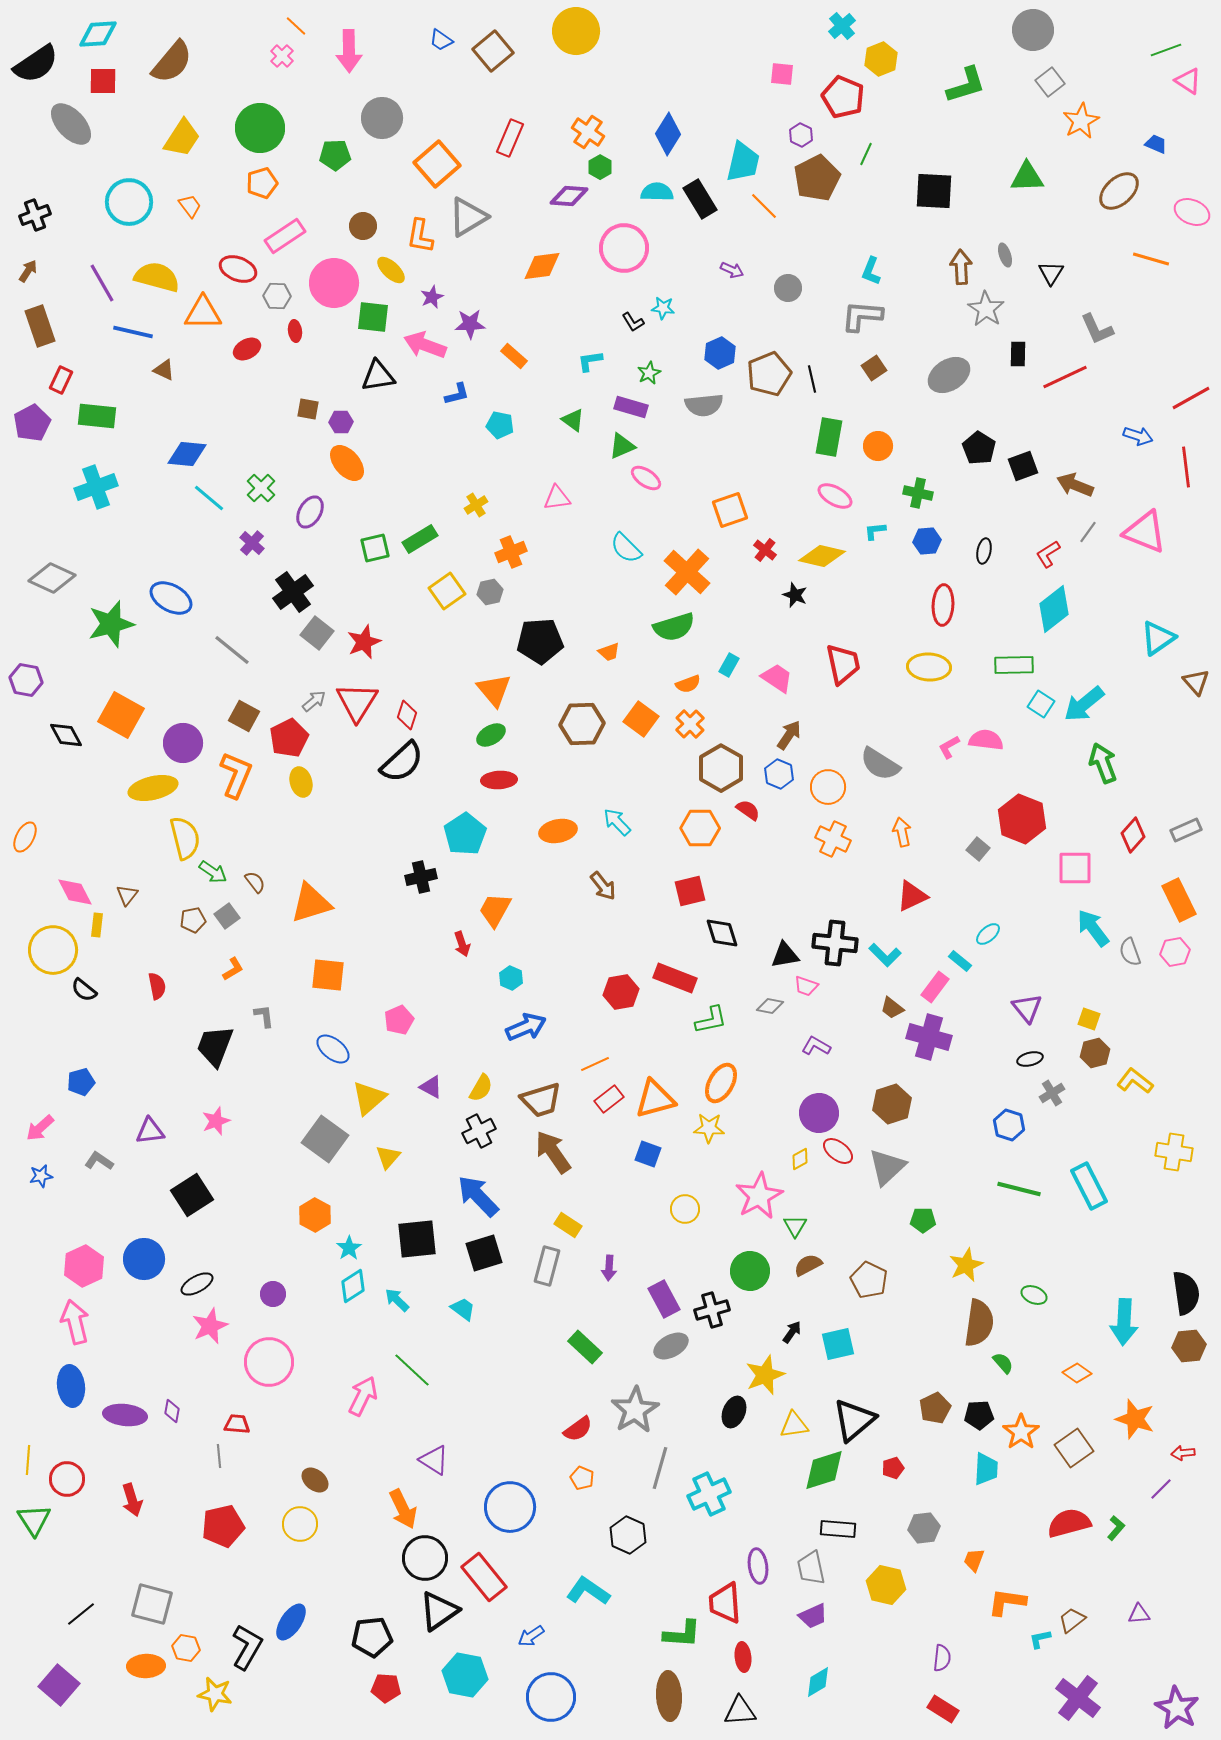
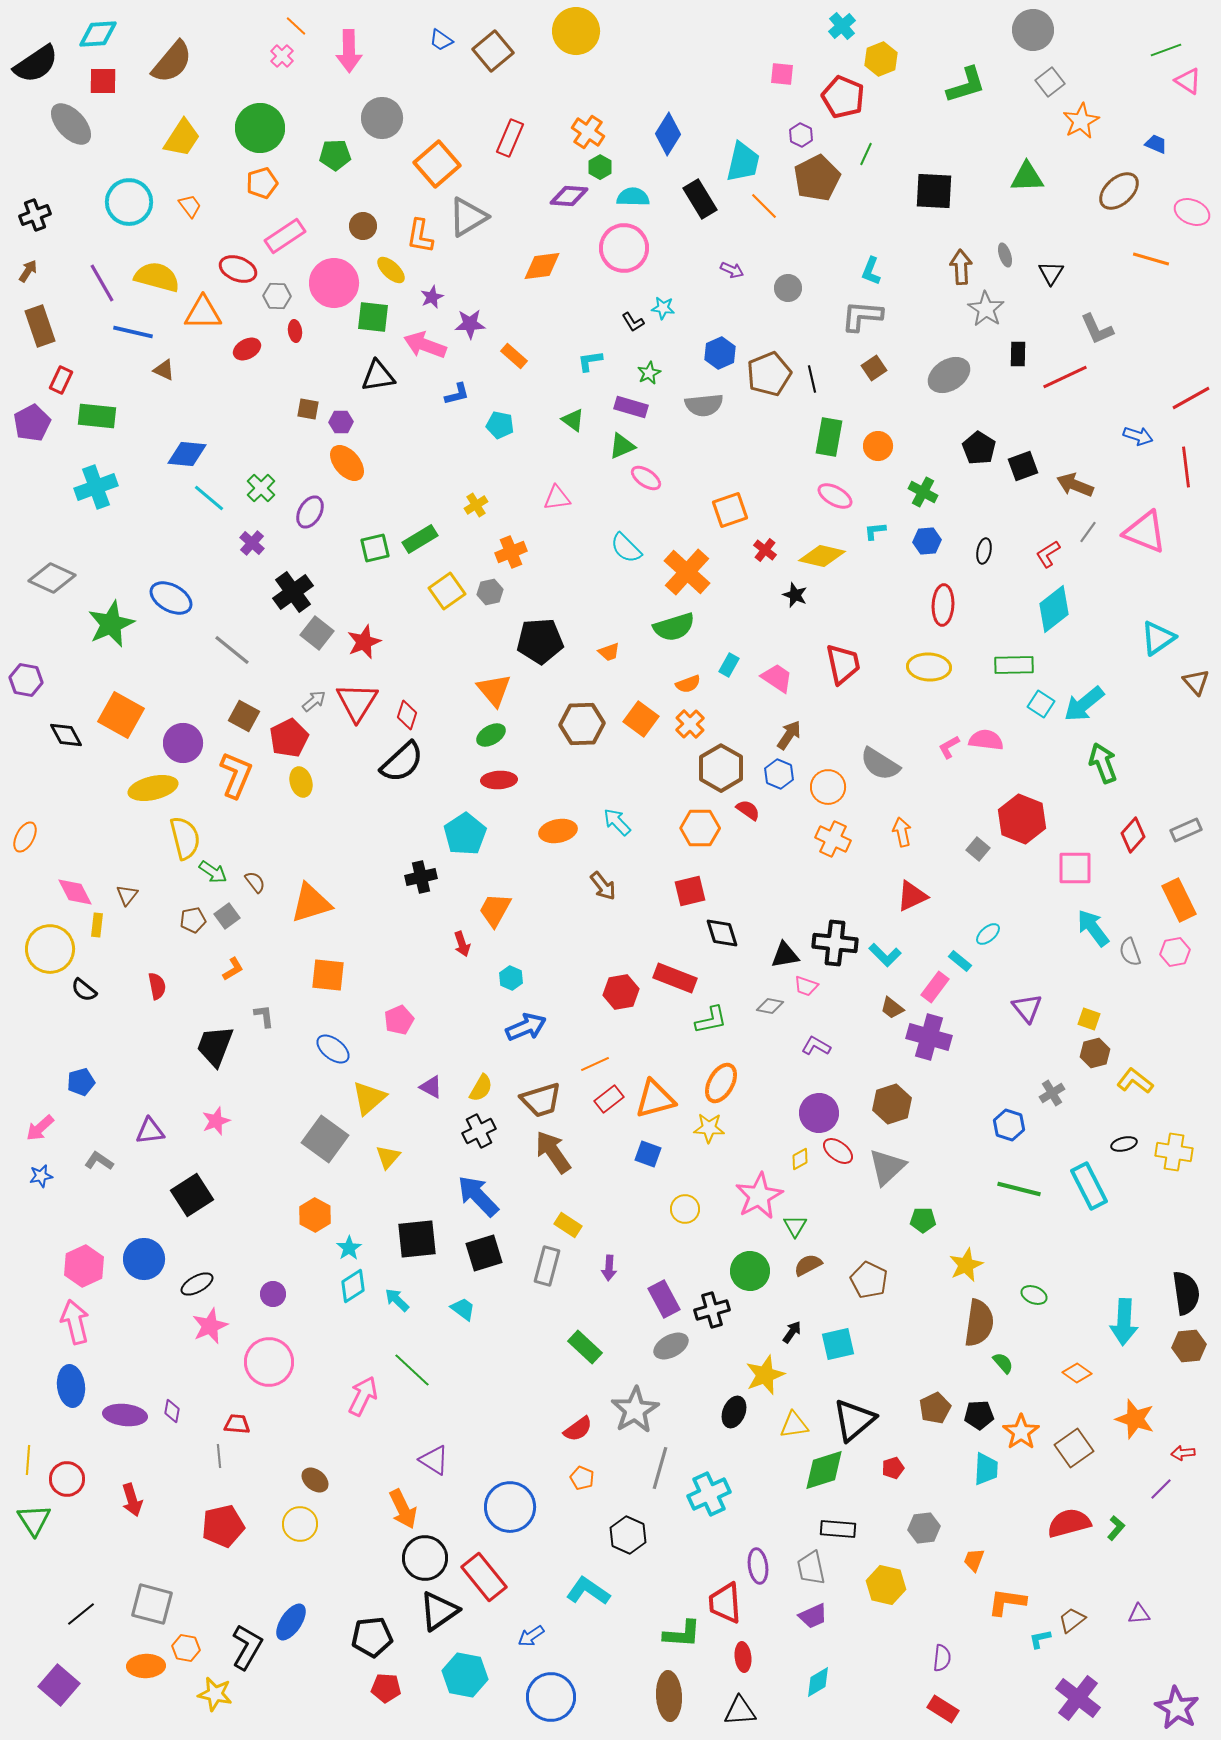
cyan semicircle at (657, 192): moved 24 px left, 5 px down
green cross at (918, 493): moved 5 px right, 1 px up; rotated 16 degrees clockwise
green star at (111, 624): rotated 9 degrees counterclockwise
yellow circle at (53, 950): moved 3 px left, 1 px up
black ellipse at (1030, 1059): moved 94 px right, 85 px down
